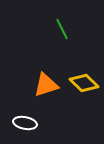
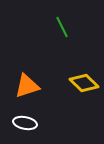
green line: moved 2 px up
orange triangle: moved 19 px left, 1 px down
